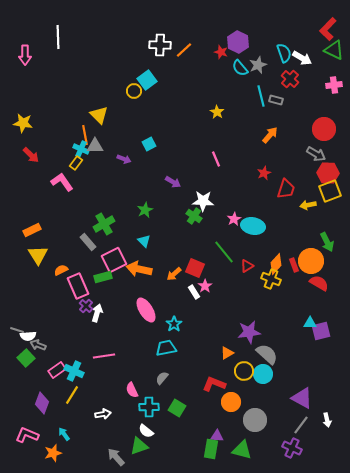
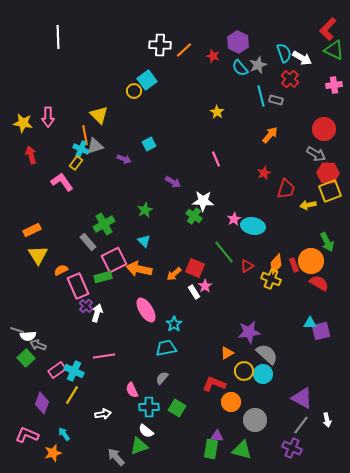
red star at (221, 52): moved 8 px left, 4 px down
pink arrow at (25, 55): moved 23 px right, 62 px down
gray triangle at (95, 146): rotated 18 degrees counterclockwise
red arrow at (31, 155): rotated 150 degrees counterclockwise
